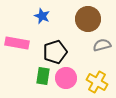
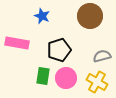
brown circle: moved 2 px right, 3 px up
gray semicircle: moved 11 px down
black pentagon: moved 4 px right, 2 px up
